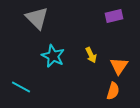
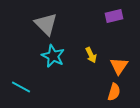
gray triangle: moved 9 px right, 6 px down
orange semicircle: moved 1 px right, 1 px down
